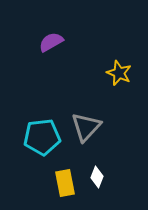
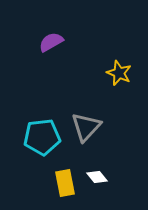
white diamond: rotated 60 degrees counterclockwise
